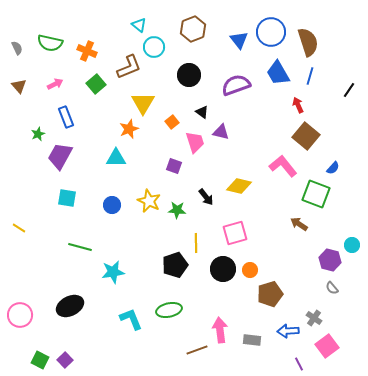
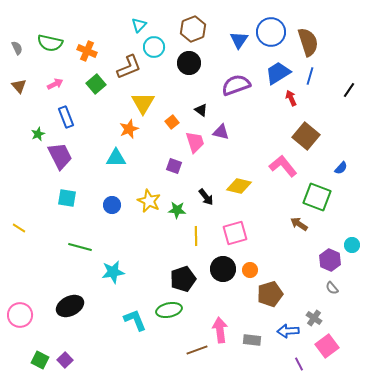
cyan triangle at (139, 25): rotated 35 degrees clockwise
blue triangle at (239, 40): rotated 12 degrees clockwise
blue trapezoid at (278, 73): rotated 88 degrees clockwise
black circle at (189, 75): moved 12 px up
red arrow at (298, 105): moved 7 px left, 7 px up
black triangle at (202, 112): moved 1 px left, 2 px up
purple trapezoid at (60, 156): rotated 124 degrees clockwise
blue semicircle at (333, 168): moved 8 px right
green square at (316, 194): moved 1 px right, 3 px down
yellow line at (196, 243): moved 7 px up
purple hexagon at (330, 260): rotated 10 degrees clockwise
black pentagon at (175, 265): moved 8 px right, 14 px down
cyan L-shape at (131, 319): moved 4 px right, 1 px down
